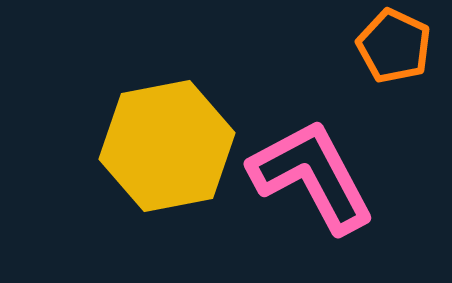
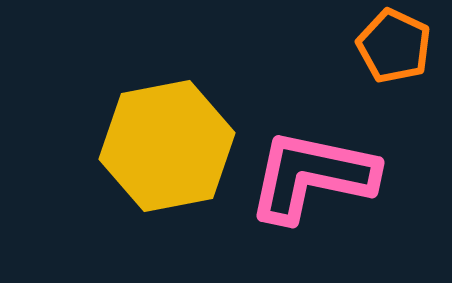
pink L-shape: rotated 50 degrees counterclockwise
